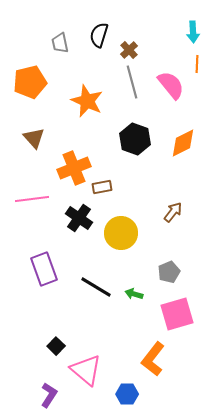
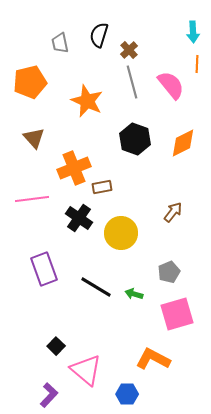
orange L-shape: rotated 80 degrees clockwise
purple L-shape: rotated 10 degrees clockwise
